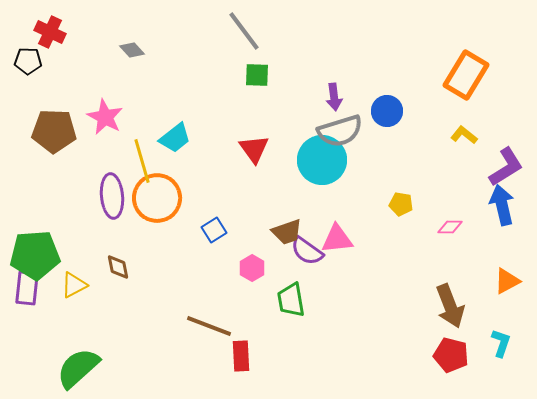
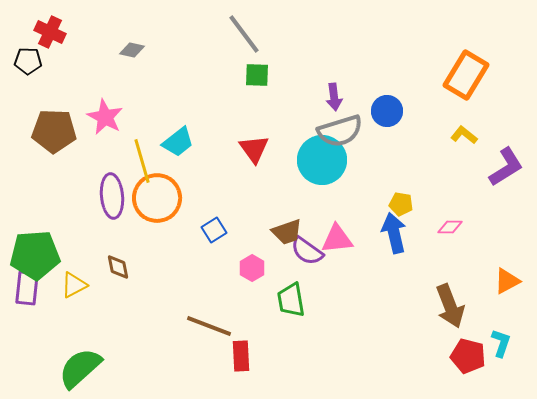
gray line: moved 3 px down
gray diamond: rotated 35 degrees counterclockwise
cyan trapezoid: moved 3 px right, 4 px down
blue arrow: moved 108 px left, 28 px down
red pentagon: moved 17 px right, 1 px down
green semicircle: moved 2 px right
